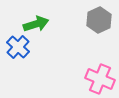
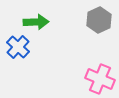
green arrow: moved 2 px up; rotated 15 degrees clockwise
